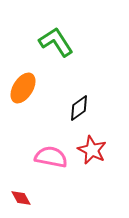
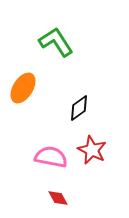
red diamond: moved 37 px right
